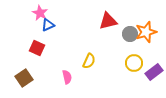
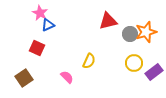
pink semicircle: rotated 32 degrees counterclockwise
